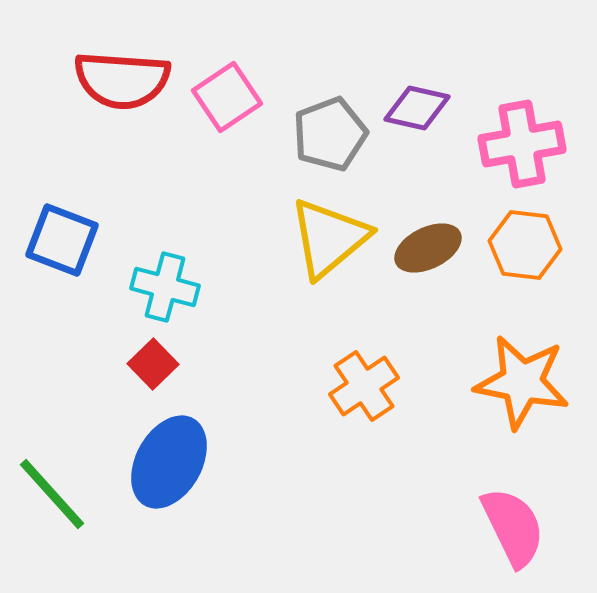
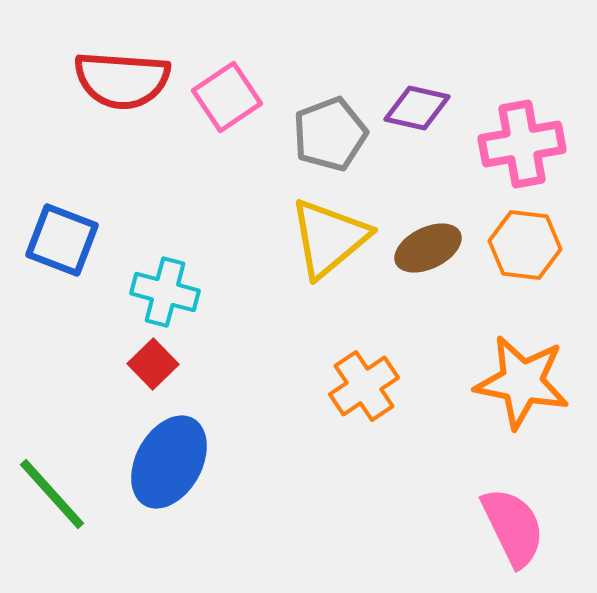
cyan cross: moved 5 px down
